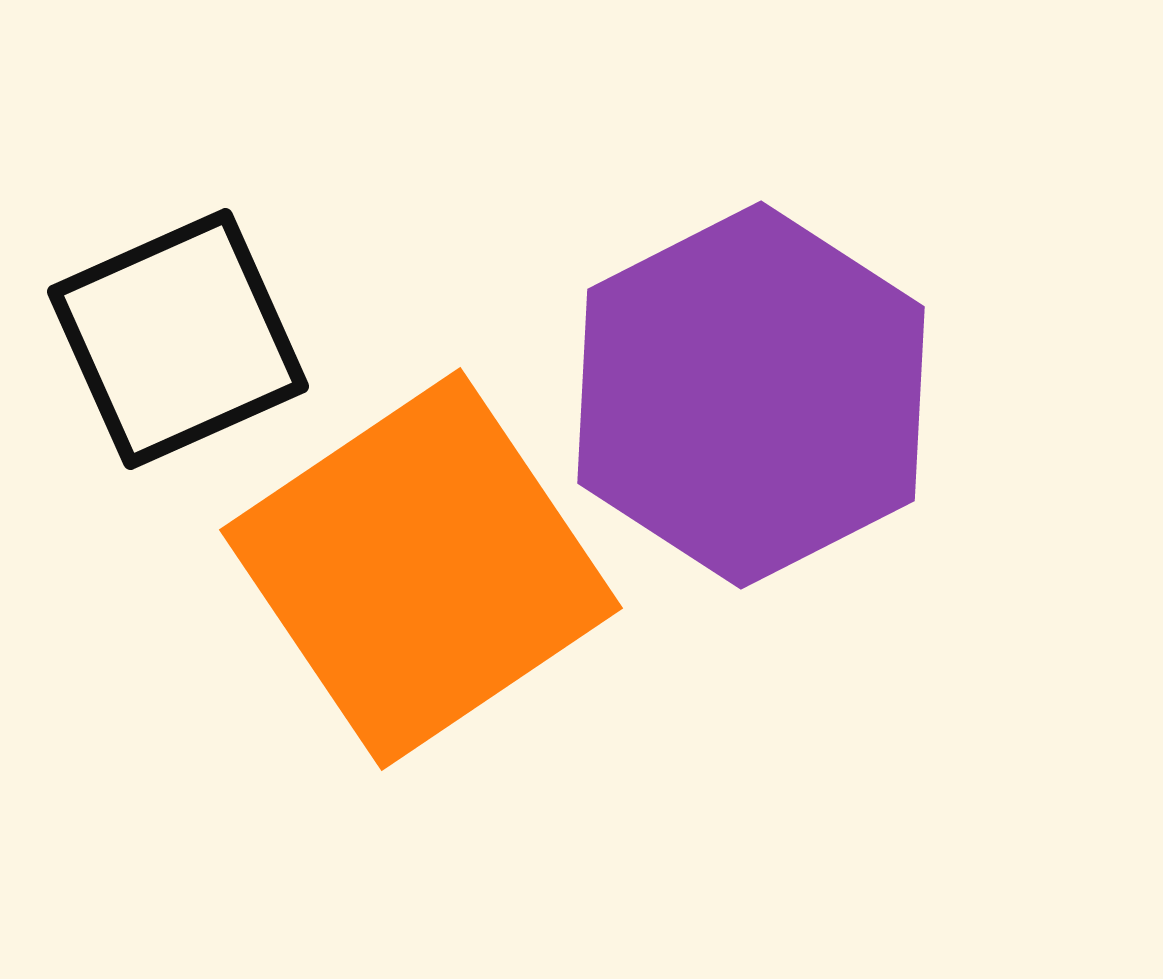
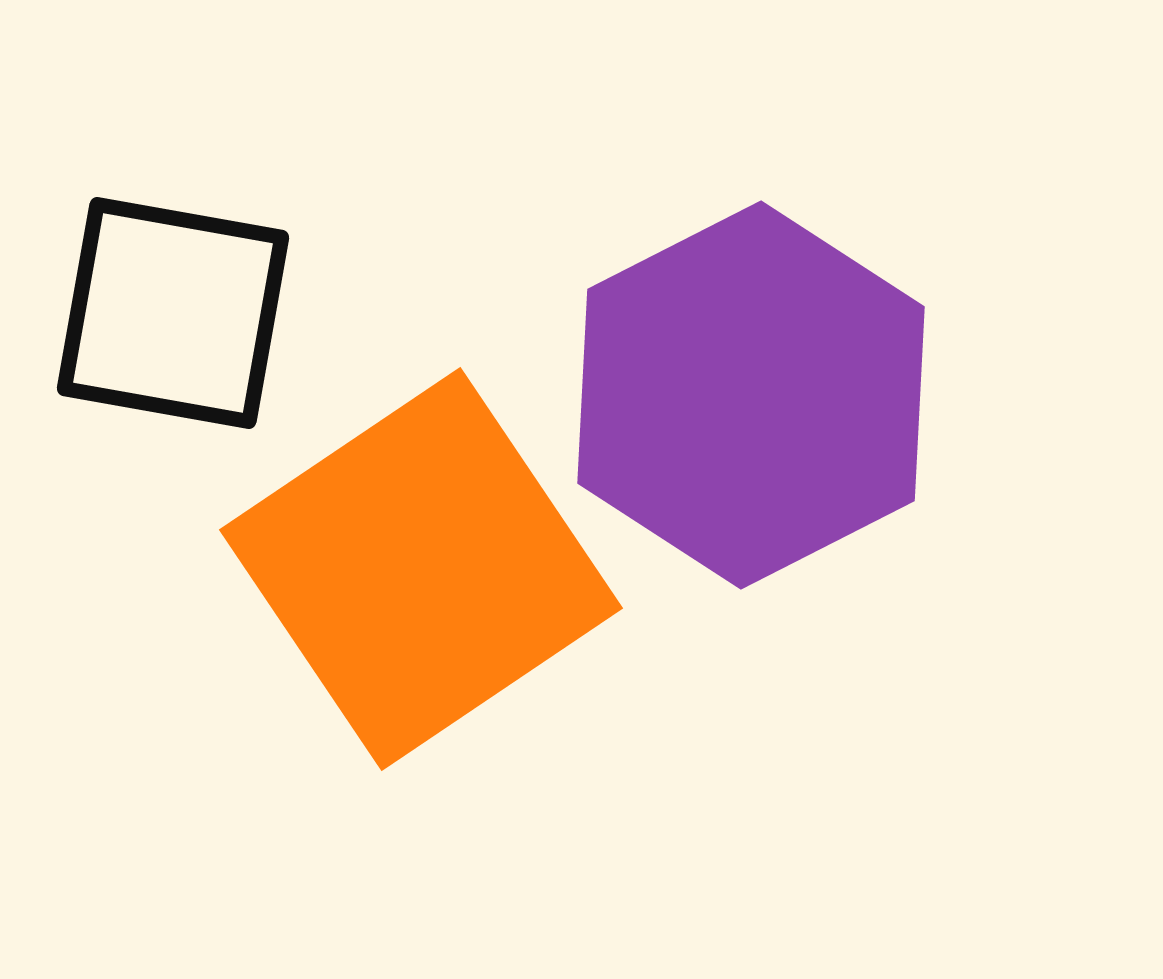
black square: moved 5 px left, 26 px up; rotated 34 degrees clockwise
